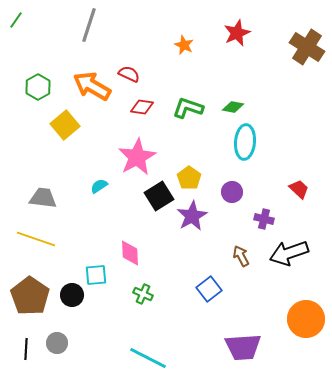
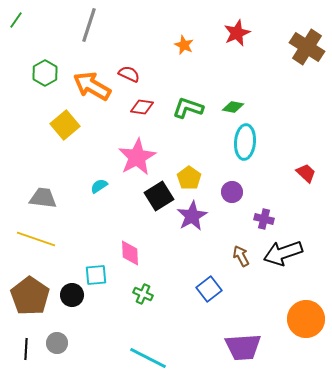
green hexagon: moved 7 px right, 14 px up
red trapezoid: moved 7 px right, 16 px up
black arrow: moved 6 px left
